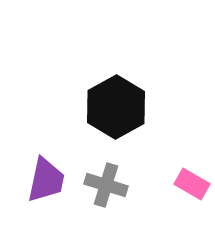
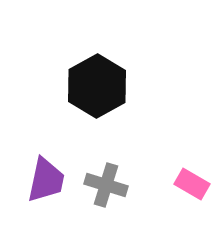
black hexagon: moved 19 px left, 21 px up
